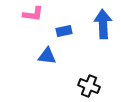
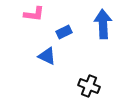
pink L-shape: moved 1 px right
blue rectangle: moved 1 px down; rotated 14 degrees counterclockwise
blue triangle: rotated 18 degrees clockwise
